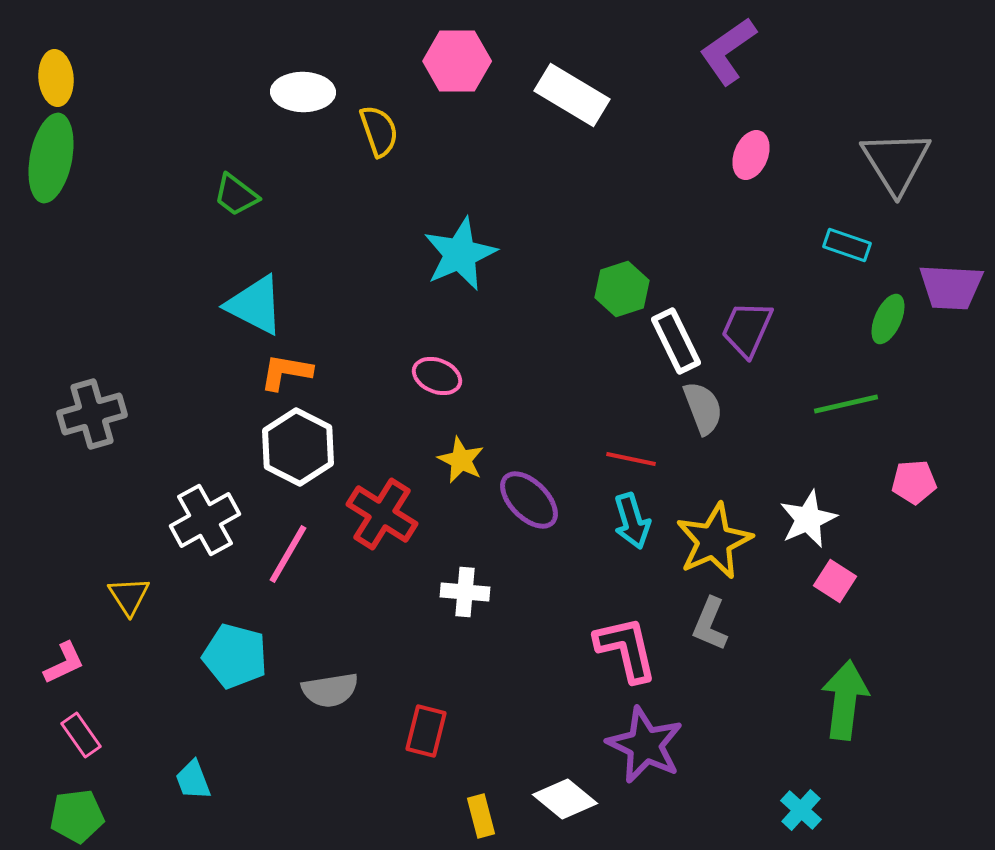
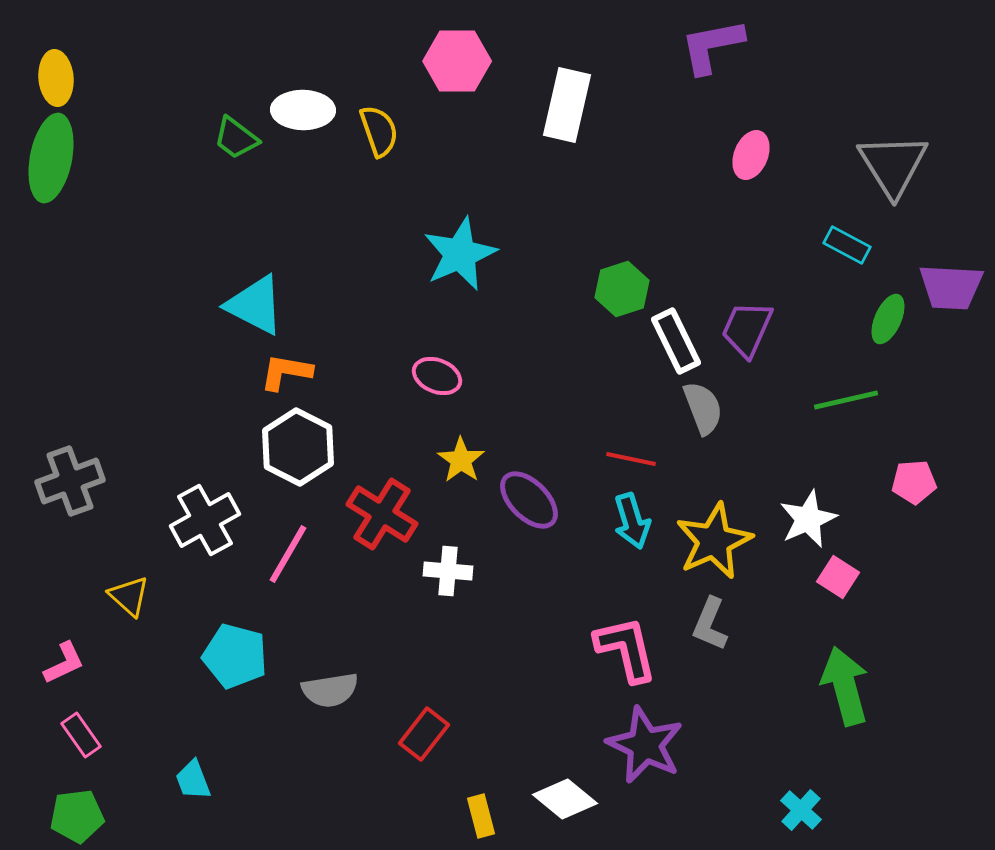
purple L-shape at (728, 51): moved 16 px left, 5 px up; rotated 24 degrees clockwise
white ellipse at (303, 92): moved 18 px down
white rectangle at (572, 95): moved 5 px left, 10 px down; rotated 72 degrees clockwise
gray triangle at (896, 162): moved 3 px left, 3 px down
green trapezoid at (236, 195): moved 57 px up
cyan rectangle at (847, 245): rotated 9 degrees clockwise
green line at (846, 404): moved 4 px up
gray cross at (92, 414): moved 22 px left, 67 px down; rotated 4 degrees counterclockwise
yellow star at (461, 460): rotated 9 degrees clockwise
pink square at (835, 581): moved 3 px right, 4 px up
white cross at (465, 592): moved 17 px left, 21 px up
yellow triangle at (129, 596): rotated 15 degrees counterclockwise
green arrow at (845, 700): moved 14 px up; rotated 22 degrees counterclockwise
red rectangle at (426, 731): moved 2 px left, 3 px down; rotated 24 degrees clockwise
